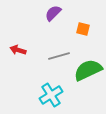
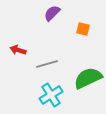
purple semicircle: moved 1 px left
gray line: moved 12 px left, 8 px down
green semicircle: moved 8 px down
